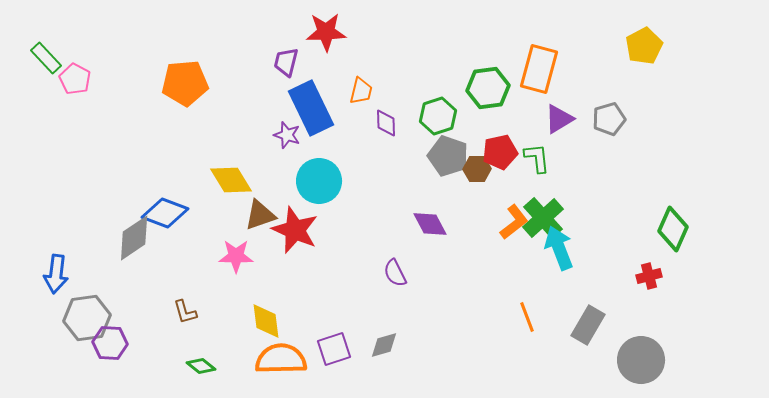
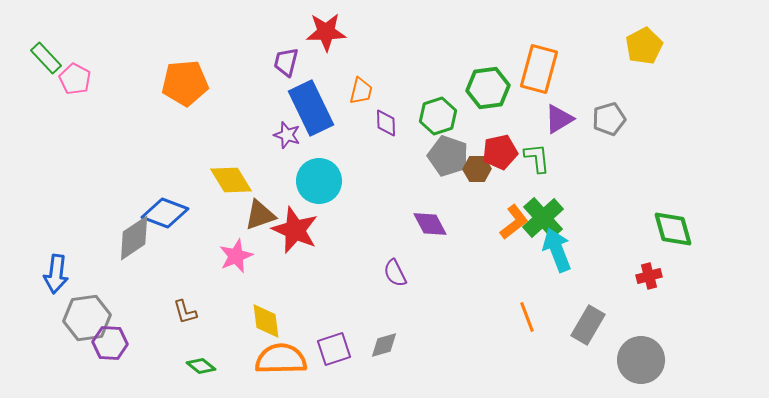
green diamond at (673, 229): rotated 39 degrees counterclockwise
cyan arrow at (559, 248): moved 2 px left, 2 px down
pink star at (236, 256): rotated 24 degrees counterclockwise
